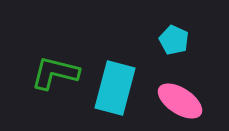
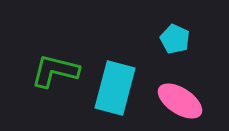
cyan pentagon: moved 1 px right, 1 px up
green L-shape: moved 2 px up
